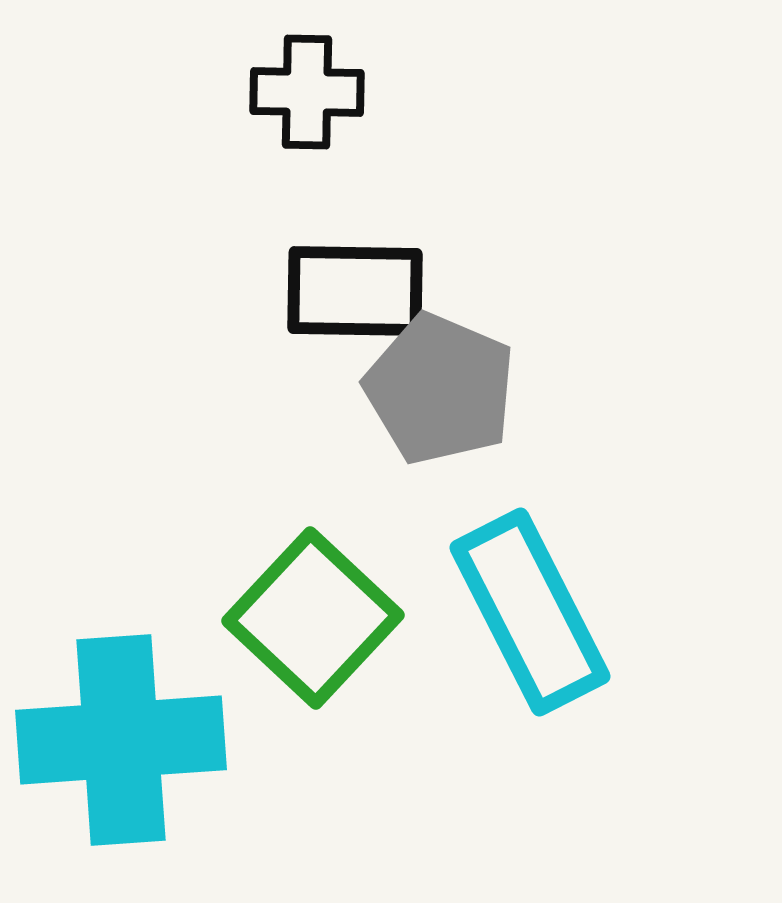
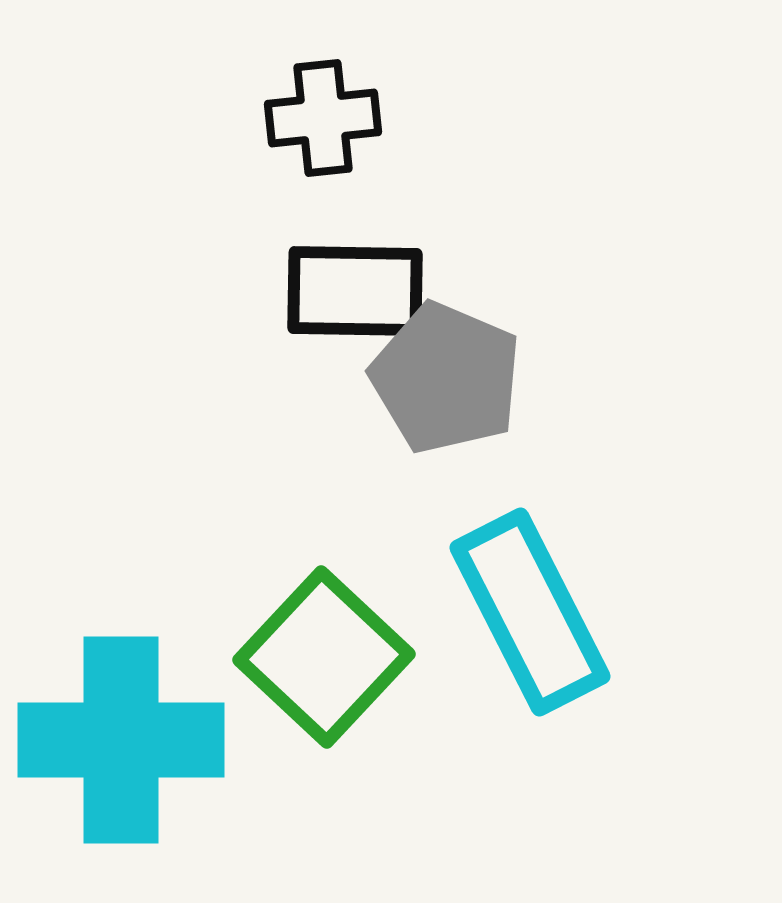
black cross: moved 16 px right, 26 px down; rotated 7 degrees counterclockwise
gray pentagon: moved 6 px right, 11 px up
green square: moved 11 px right, 39 px down
cyan cross: rotated 4 degrees clockwise
